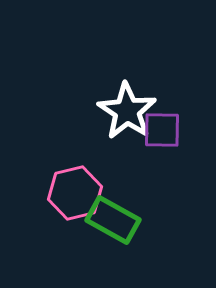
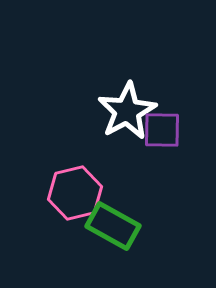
white star: rotated 10 degrees clockwise
green rectangle: moved 6 px down
